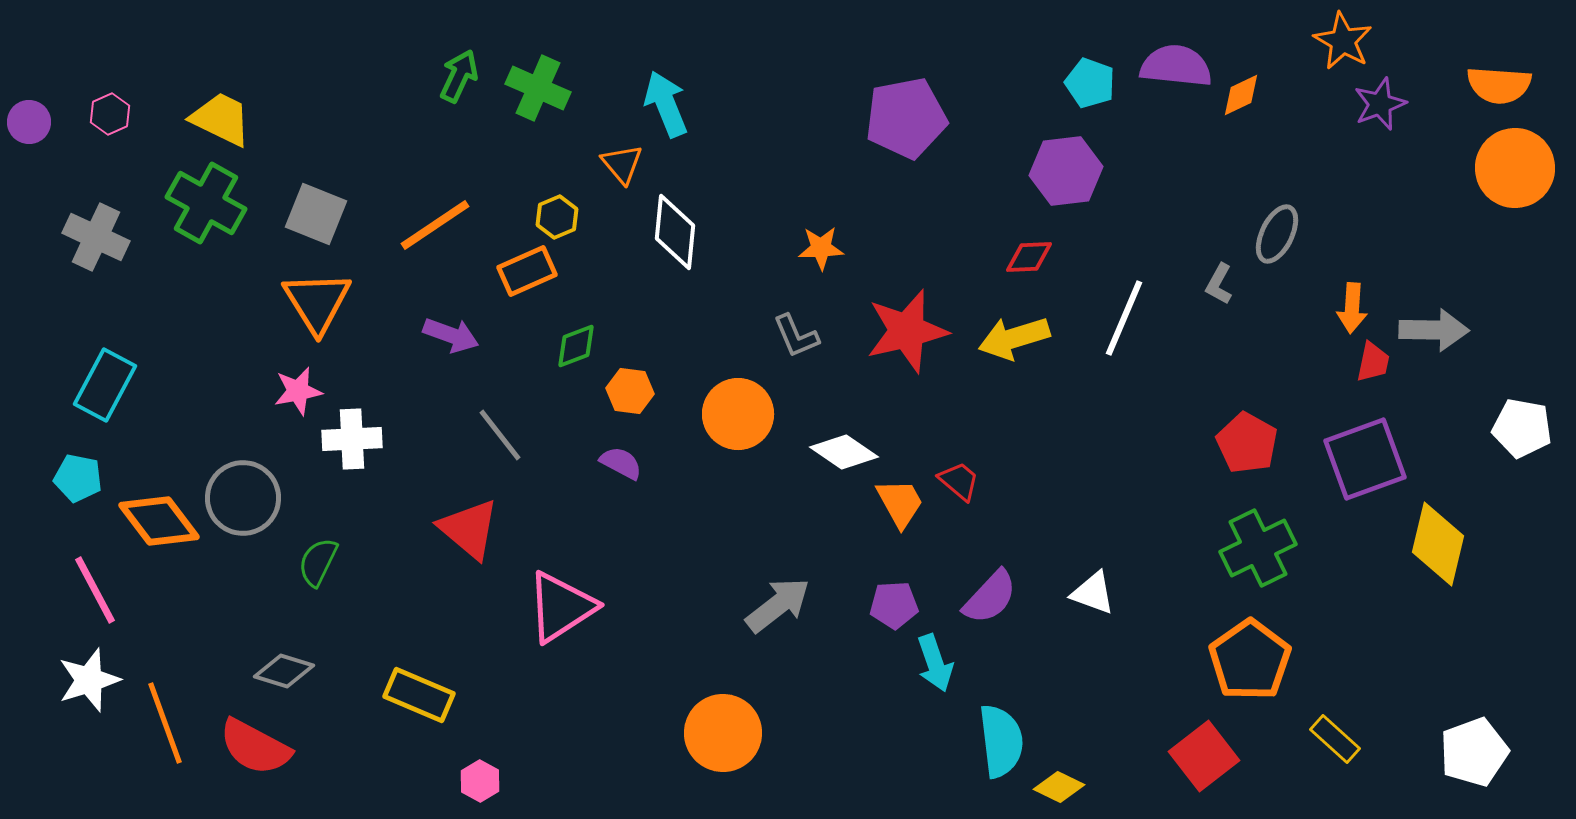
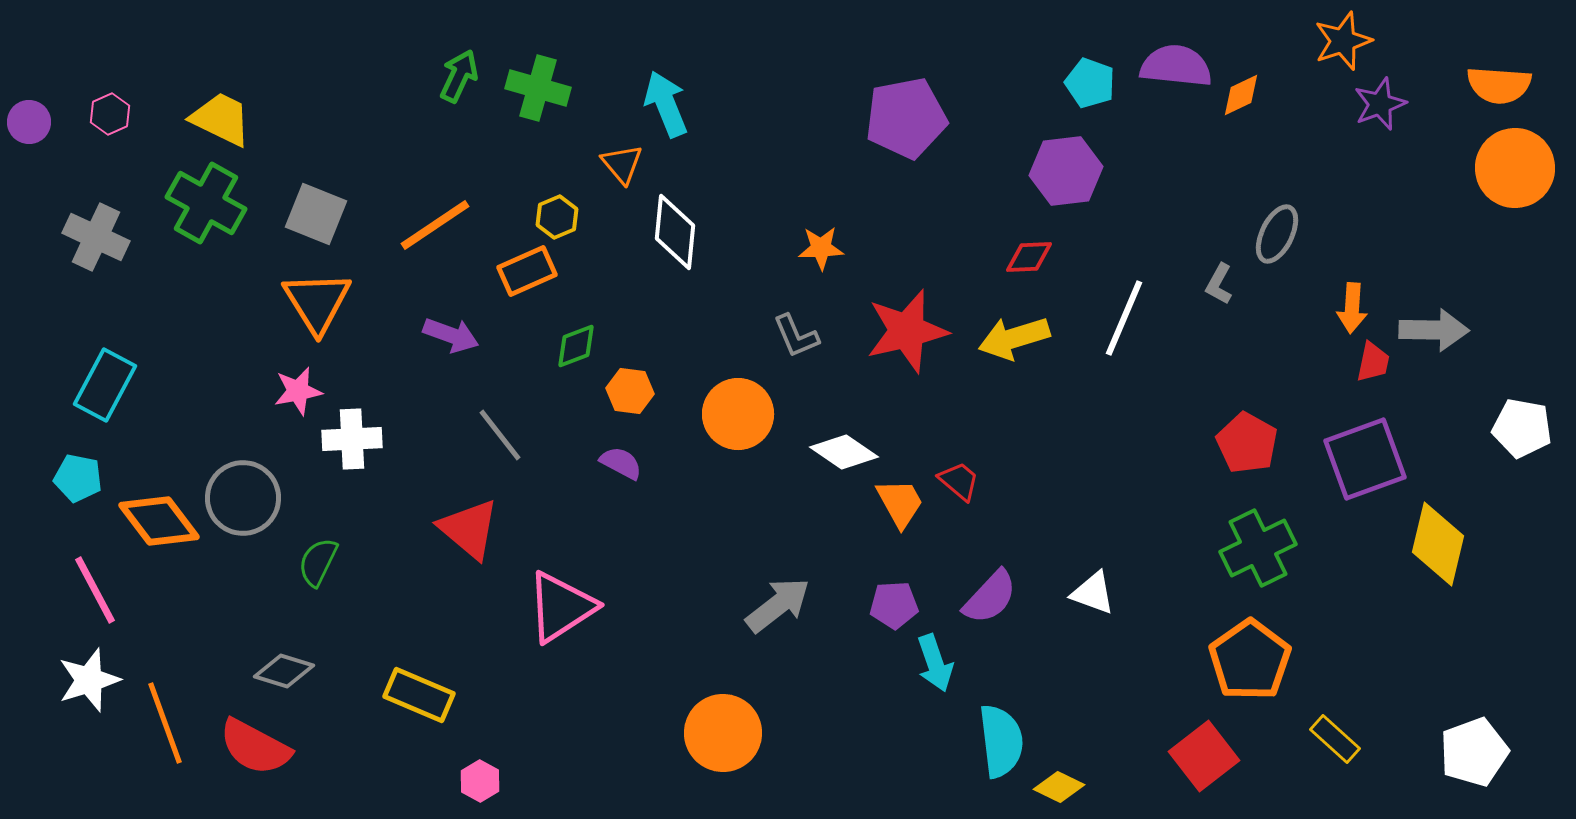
orange star at (1343, 41): rotated 24 degrees clockwise
green cross at (538, 88): rotated 8 degrees counterclockwise
